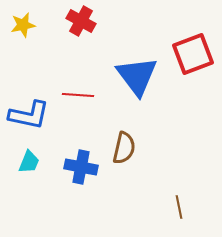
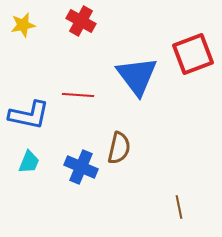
brown semicircle: moved 5 px left
blue cross: rotated 12 degrees clockwise
